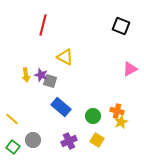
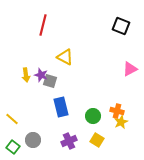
blue rectangle: rotated 36 degrees clockwise
